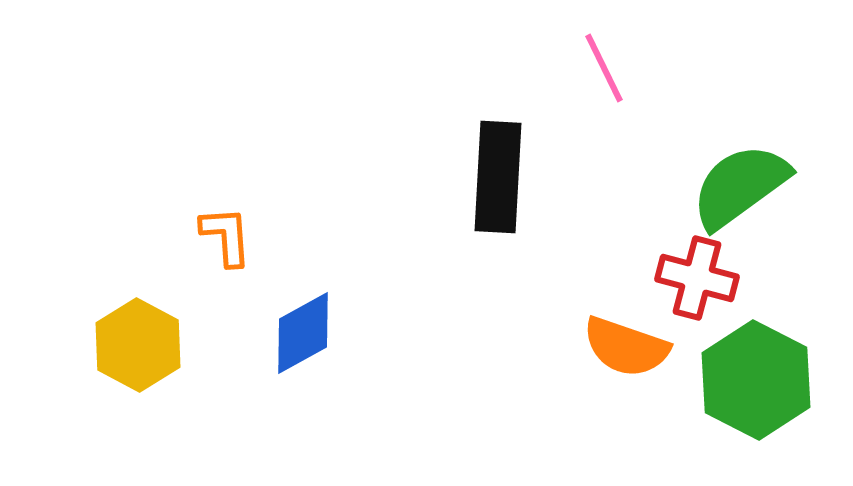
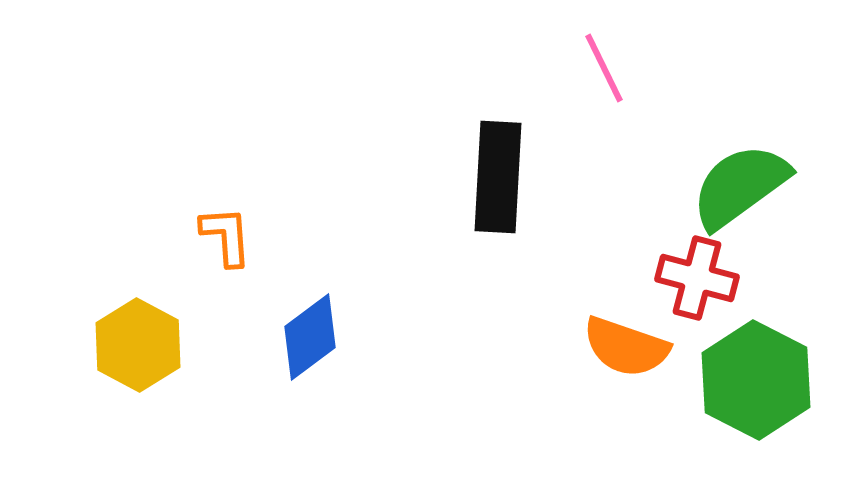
blue diamond: moved 7 px right, 4 px down; rotated 8 degrees counterclockwise
